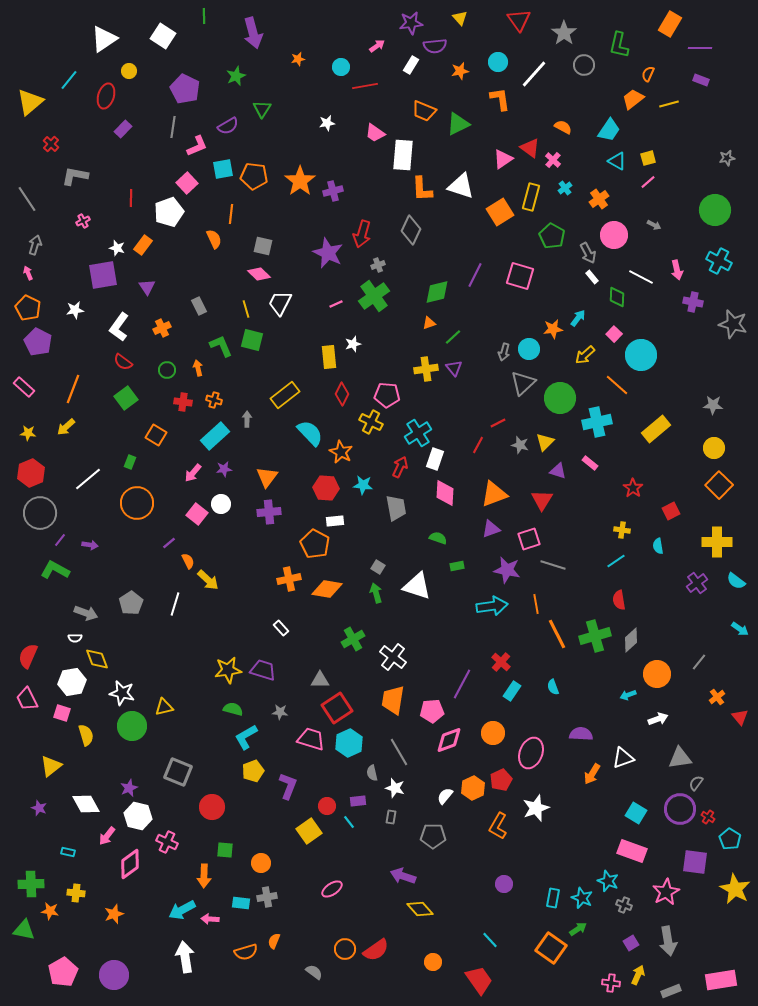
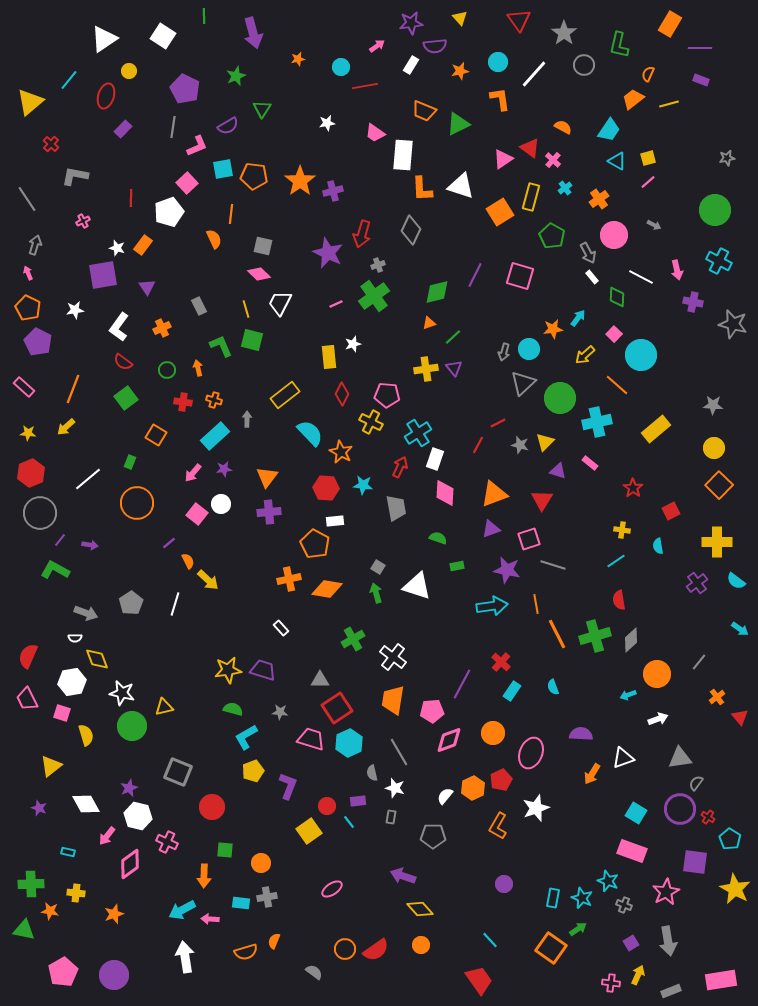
orange circle at (433, 962): moved 12 px left, 17 px up
